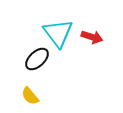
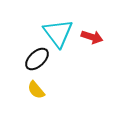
yellow semicircle: moved 6 px right, 6 px up
